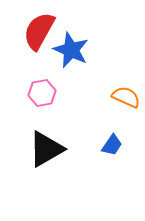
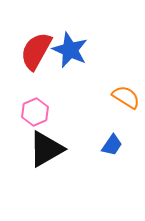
red semicircle: moved 3 px left, 20 px down
blue star: moved 1 px left
pink hexagon: moved 7 px left, 19 px down; rotated 12 degrees counterclockwise
orange semicircle: rotated 8 degrees clockwise
